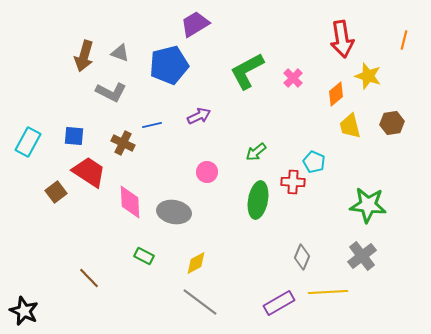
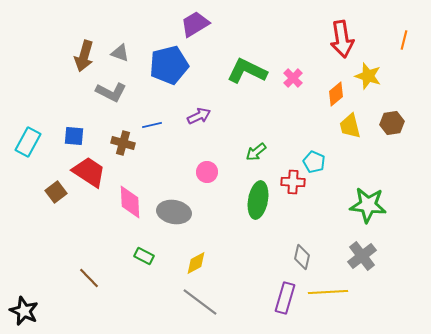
green L-shape: rotated 54 degrees clockwise
brown cross: rotated 10 degrees counterclockwise
gray diamond: rotated 10 degrees counterclockwise
purple rectangle: moved 6 px right, 5 px up; rotated 44 degrees counterclockwise
